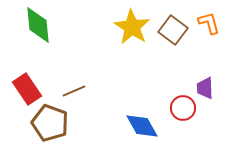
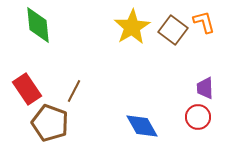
orange L-shape: moved 5 px left, 1 px up
yellow star: rotated 9 degrees clockwise
brown line: rotated 40 degrees counterclockwise
red circle: moved 15 px right, 9 px down
